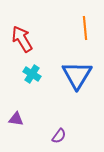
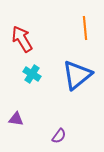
blue triangle: rotated 20 degrees clockwise
